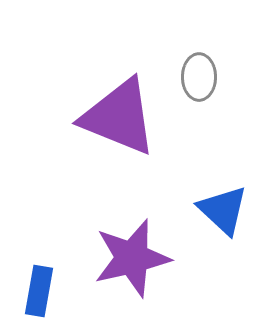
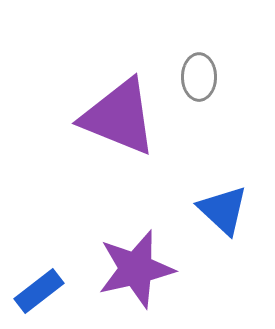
purple star: moved 4 px right, 11 px down
blue rectangle: rotated 42 degrees clockwise
